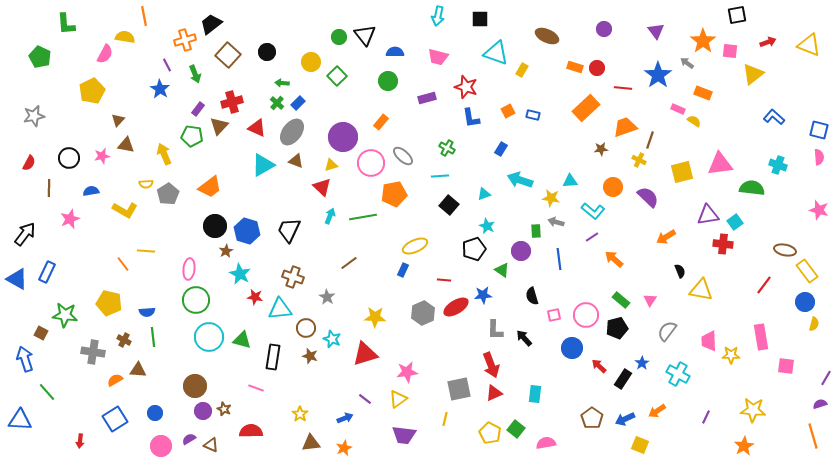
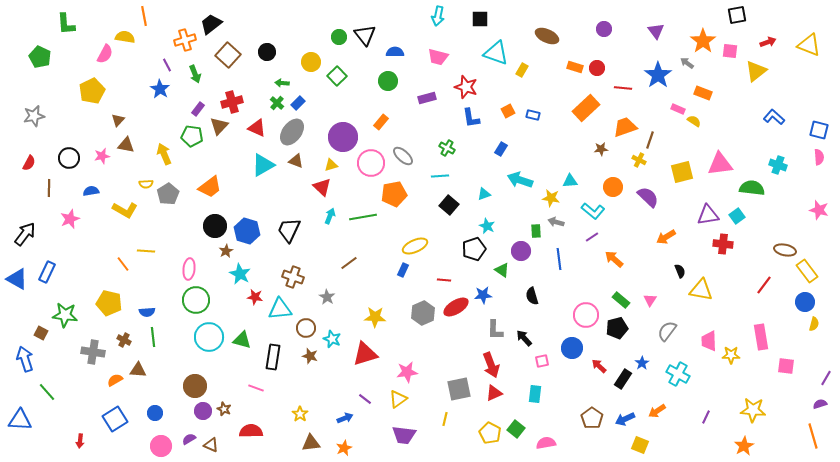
yellow triangle at (753, 74): moved 3 px right, 3 px up
cyan square at (735, 222): moved 2 px right, 6 px up
pink square at (554, 315): moved 12 px left, 46 px down
